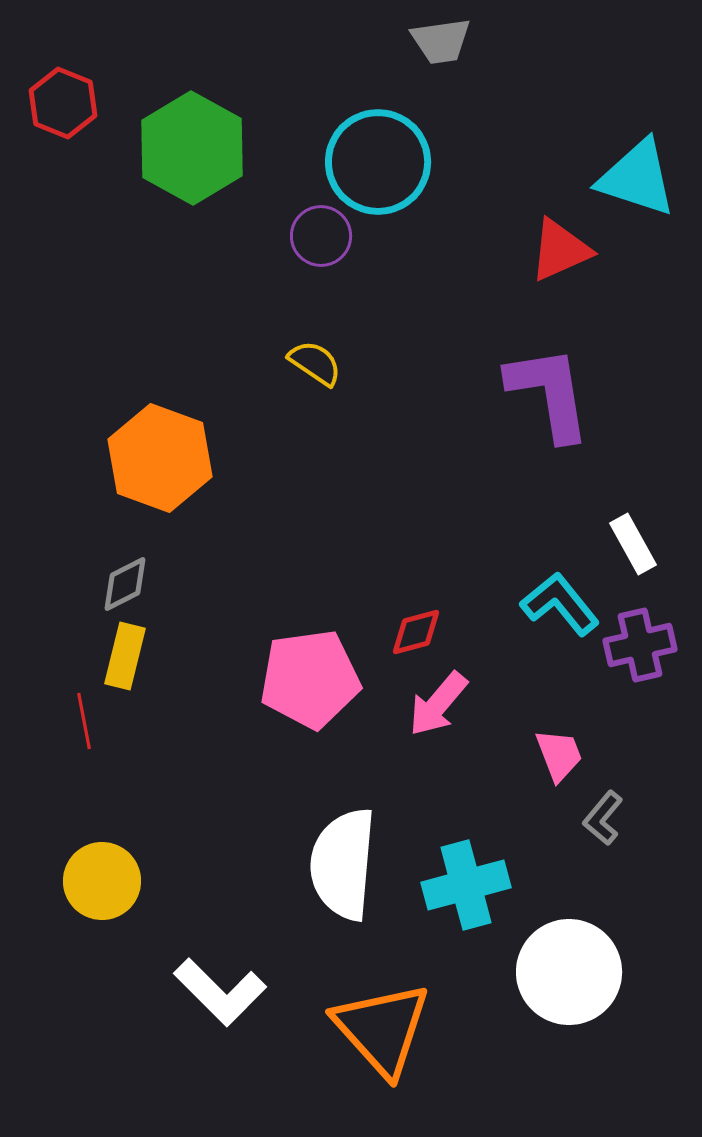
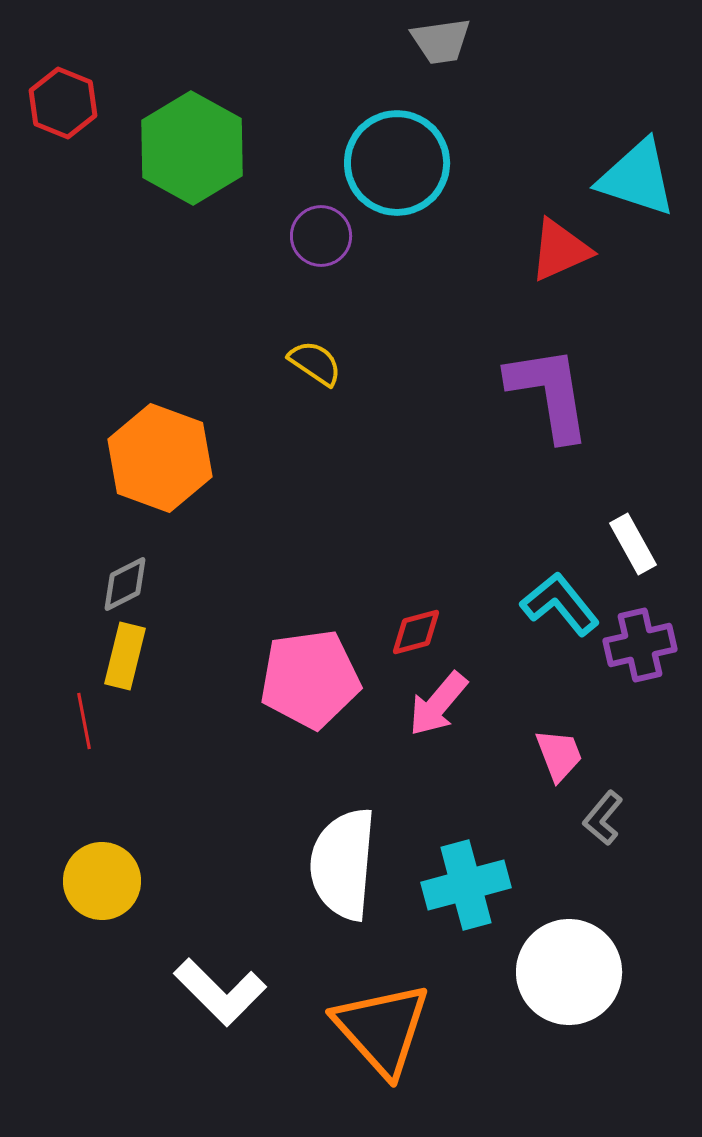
cyan circle: moved 19 px right, 1 px down
